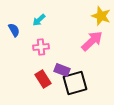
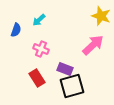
blue semicircle: moved 2 px right; rotated 48 degrees clockwise
pink arrow: moved 1 px right, 4 px down
pink cross: moved 2 px down; rotated 28 degrees clockwise
purple rectangle: moved 3 px right, 1 px up
red rectangle: moved 6 px left, 1 px up
black square: moved 3 px left, 3 px down
